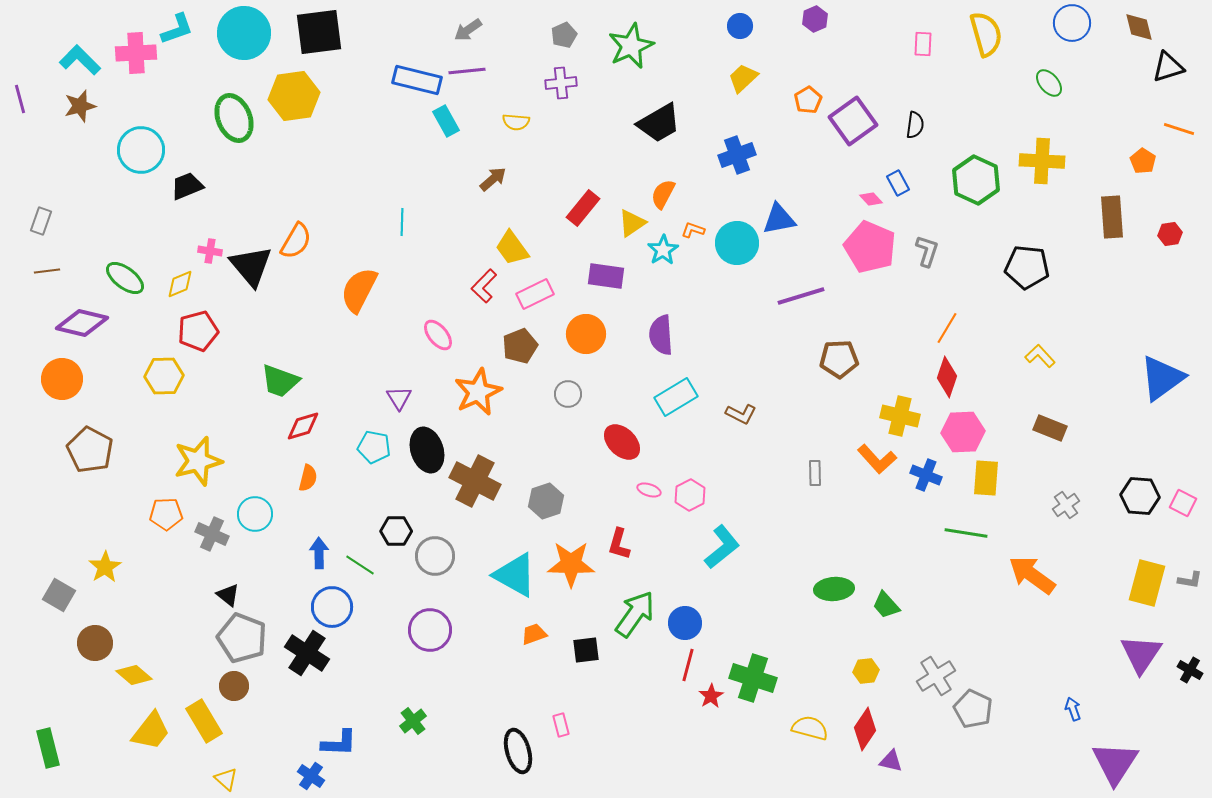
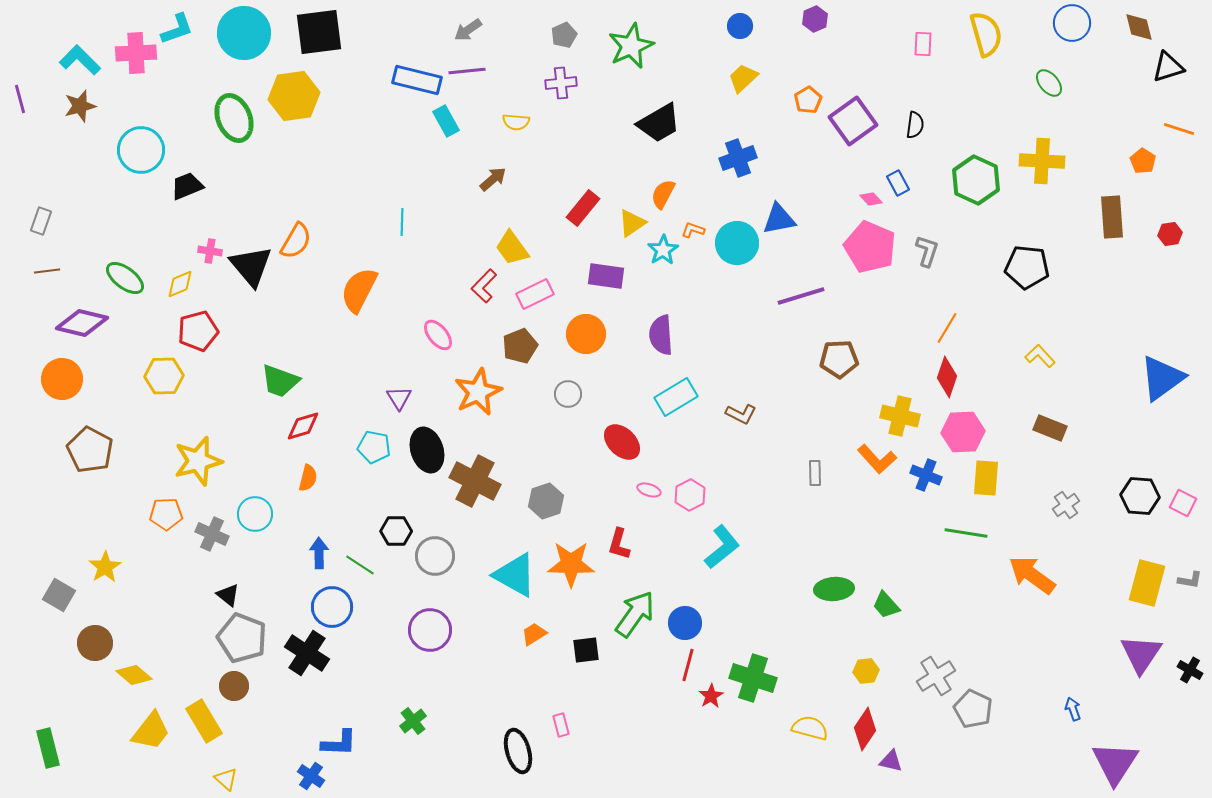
blue cross at (737, 155): moved 1 px right, 3 px down
orange trapezoid at (534, 634): rotated 12 degrees counterclockwise
